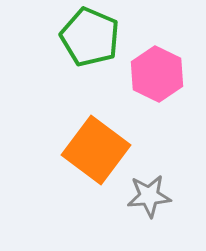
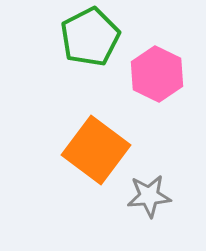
green pentagon: rotated 22 degrees clockwise
